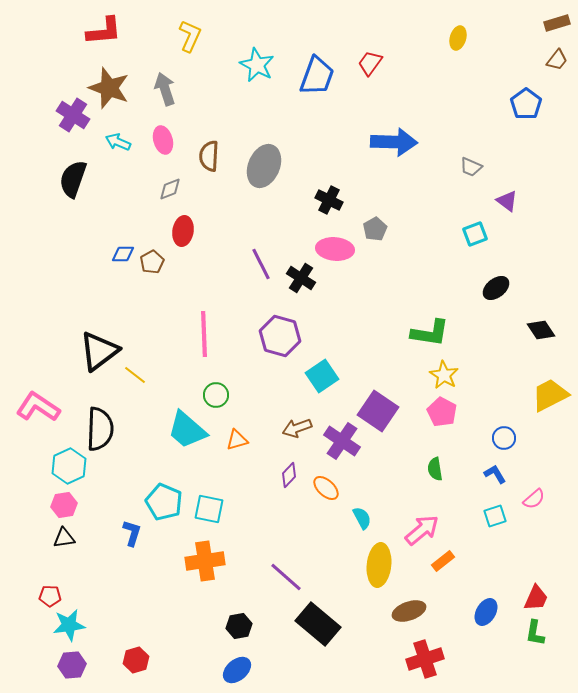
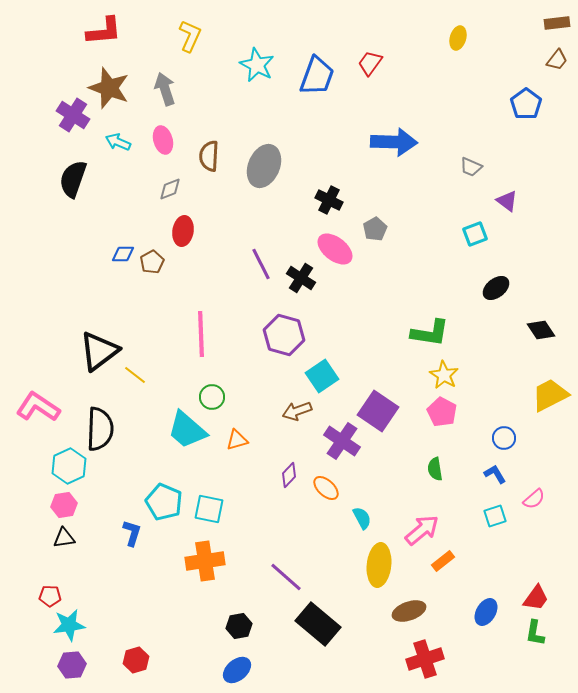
brown rectangle at (557, 23): rotated 10 degrees clockwise
pink ellipse at (335, 249): rotated 33 degrees clockwise
pink line at (204, 334): moved 3 px left
purple hexagon at (280, 336): moved 4 px right, 1 px up
green circle at (216, 395): moved 4 px left, 2 px down
brown arrow at (297, 428): moved 17 px up
red trapezoid at (536, 598): rotated 12 degrees clockwise
